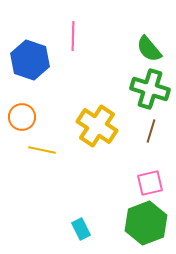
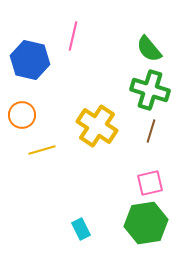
pink line: rotated 12 degrees clockwise
blue hexagon: rotated 6 degrees counterclockwise
green cross: moved 1 px down
orange circle: moved 2 px up
yellow line: rotated 28 degrees counterclockwise
green hexagon: rotated 12 degrees clockwise
